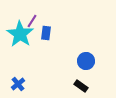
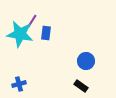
cyan star: rotated 24 degrees counterclockwise
blue cross: moved 1 px right; rotated 24 degrees clockwise
